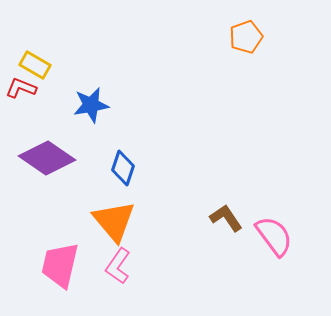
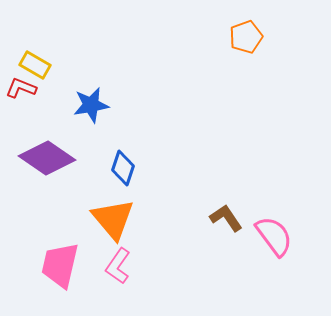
orange triangle: moved 1 px left, 2 px up
